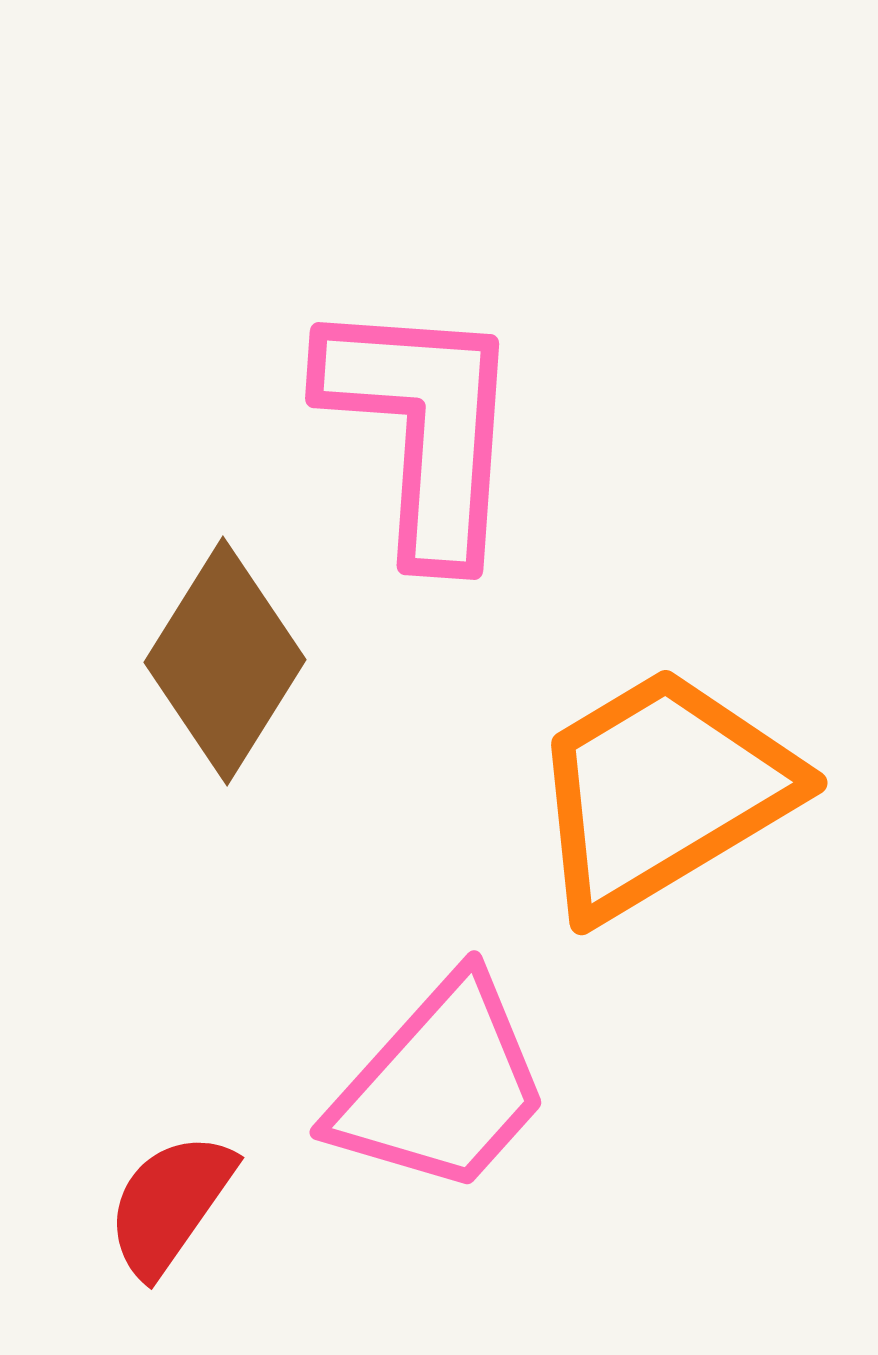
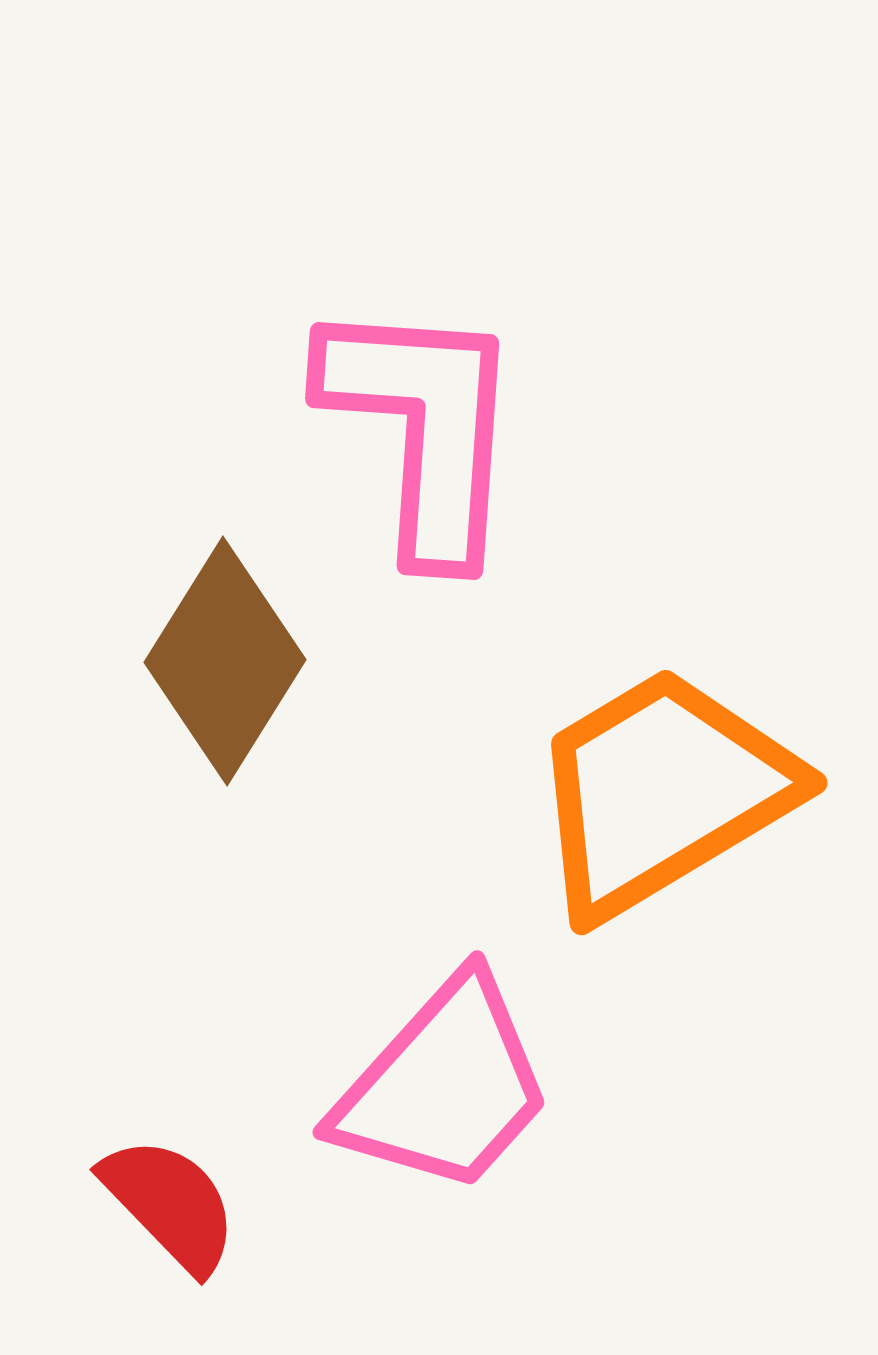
pink trapezoid: moved 3 px right
red semicircle: rotated 101 degrees clockwise
